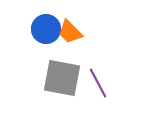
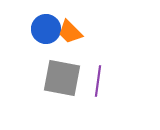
purple line: moved 2 px up; rotated 36 degrees clockwise
